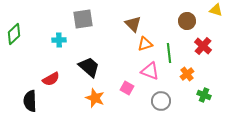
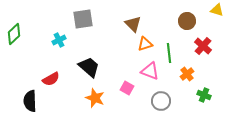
yellow triangle: moved 1 px right
cyan cross: rotated 24 degrees counterclockwise
